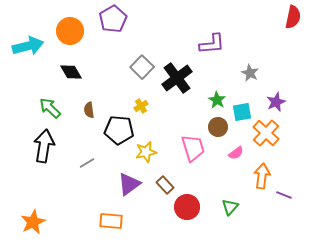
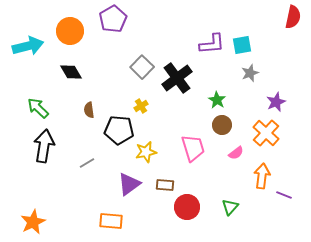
gray star: rotated 24 degrees clockwise
green arrow: moved 12 px left
cyan square: moved 67 px up
brown circle: moved 4 px right, 2 px up
brown rectangle: rotated 42 degrees counterclockwise
